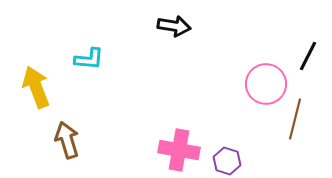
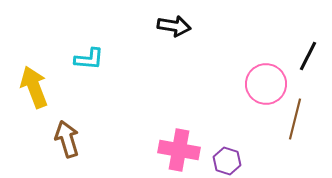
yellow arrow: moved 2 px left
brown arrow: moved 1 px up
